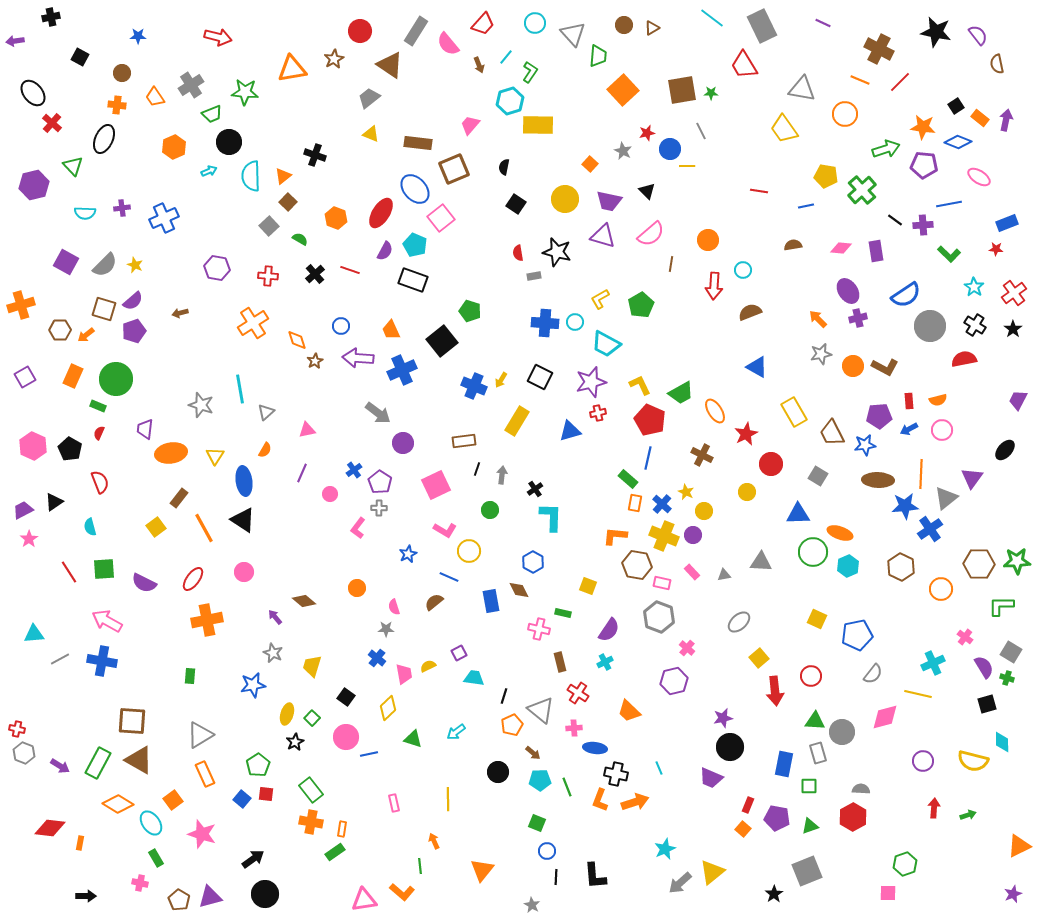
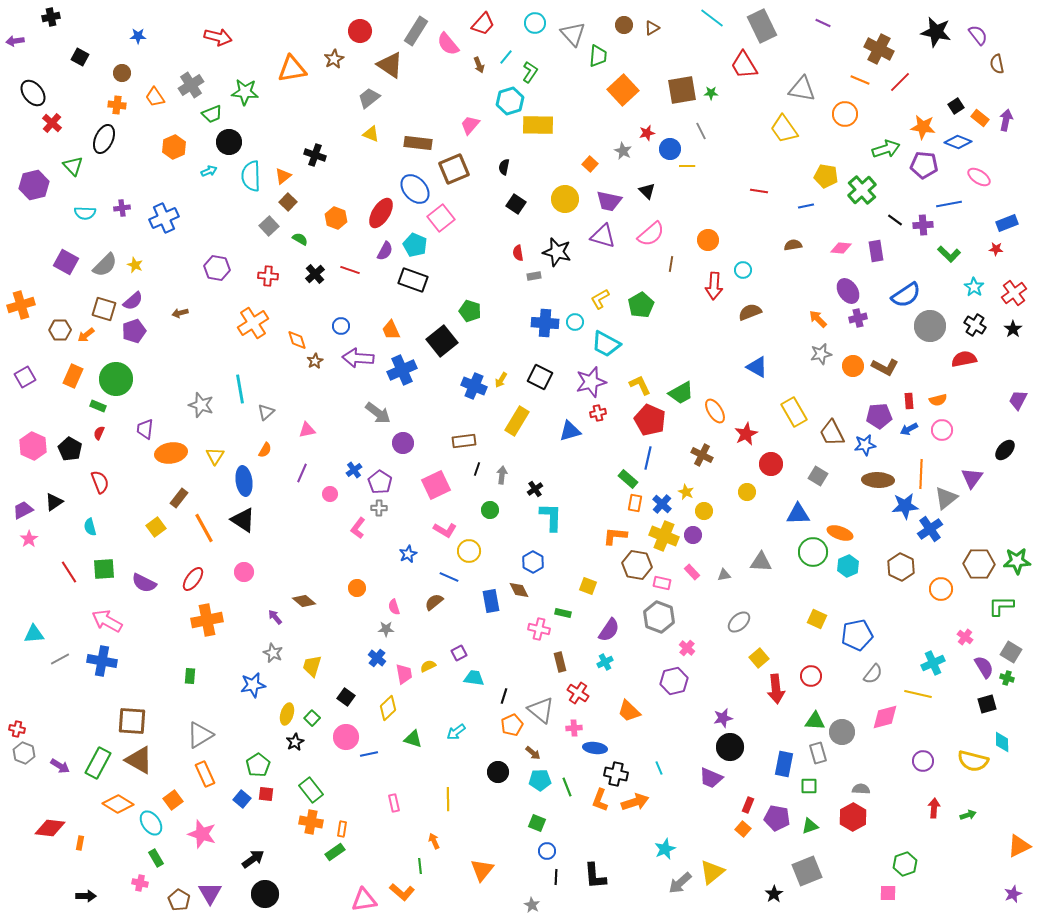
red arrow at (775, 691): moved 1 px right, 2 px up
purple triangle at (210, 897): moved 4 px up; rotated 45 degrees counterclockwise
